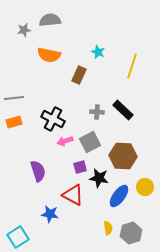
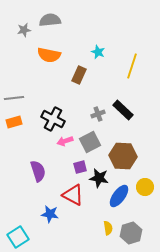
gray cross: moved 1 px right, 2 px down; rotated 24 degrees counterclockwise
